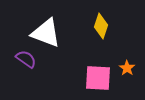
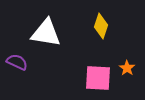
white triangle: rotated 12 degrees counterclockwise
purple semicircle: moved 9 px left, 3 px down; rotated 10 degrees counterclockwise
